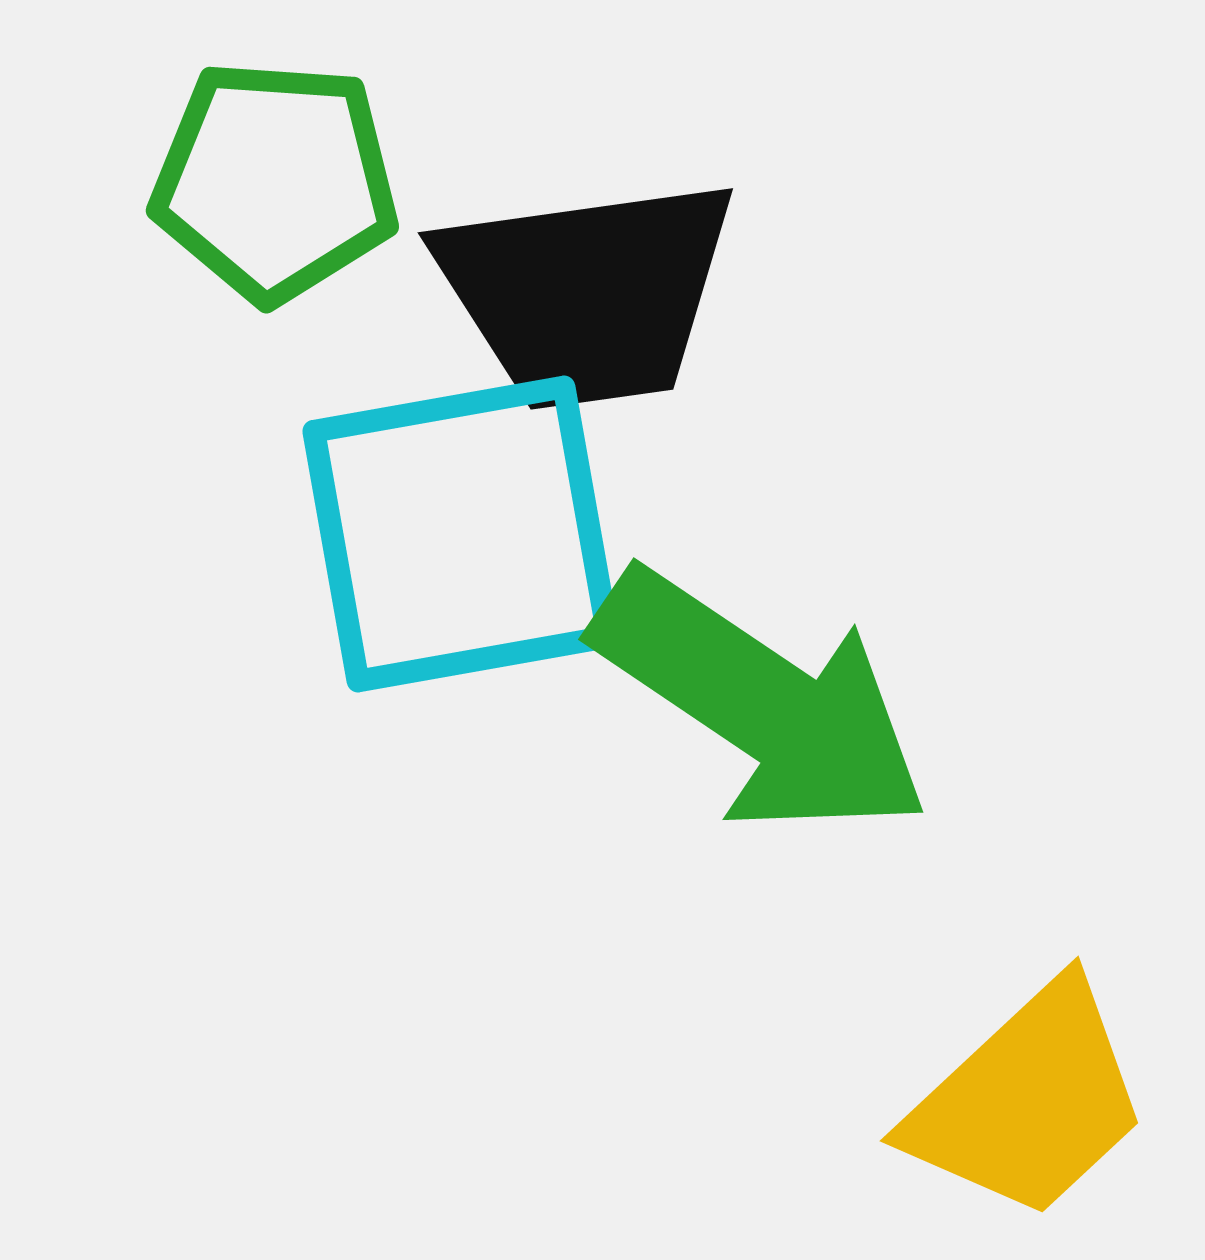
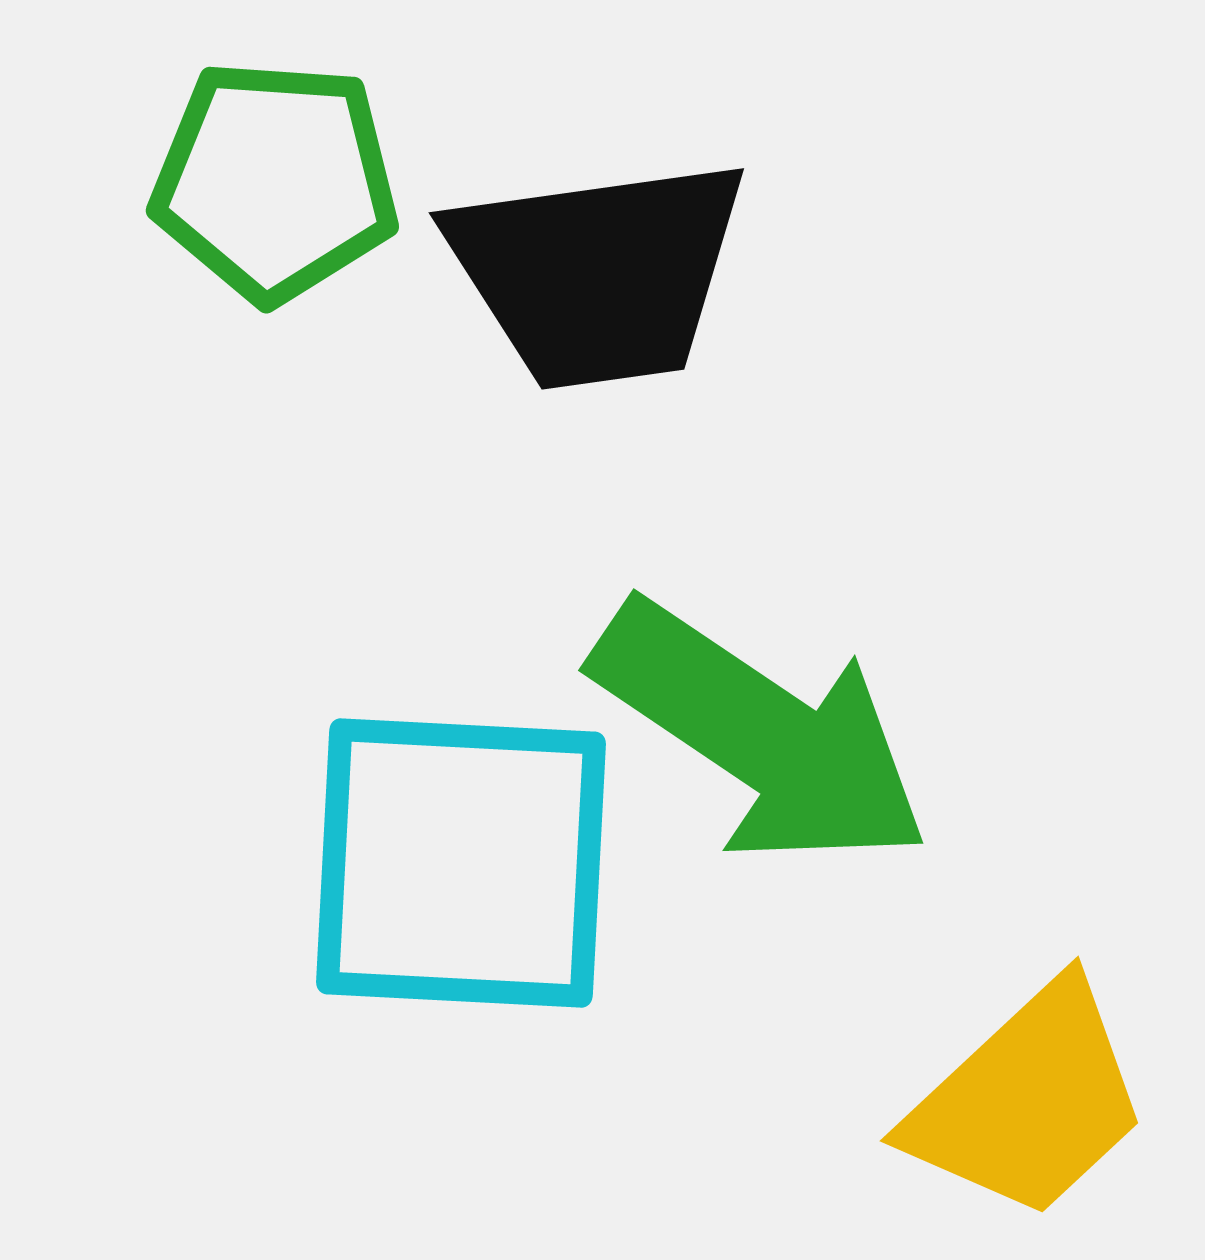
black trapezoid: moved 11 px right, 20 px up
cyan square: moved 329 px down; rotated 13 degrees clockwise
green arrow: moved 31 px down
